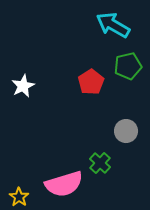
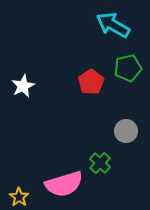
green pentagon: moved 2 px down
